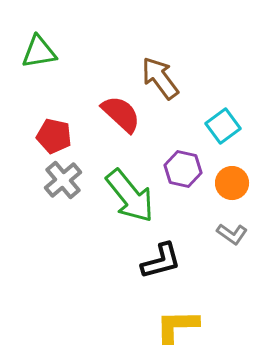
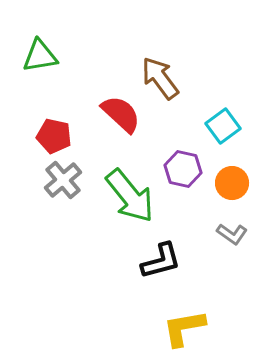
green triangle: moved 1 px right, 4 px down
yellow L-shape: moved 7 px right, 2 px down; rotated 9 degrees counterclockwise
